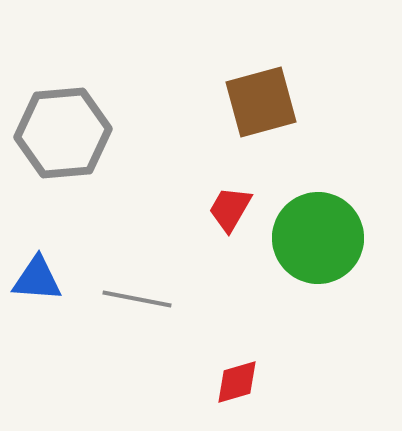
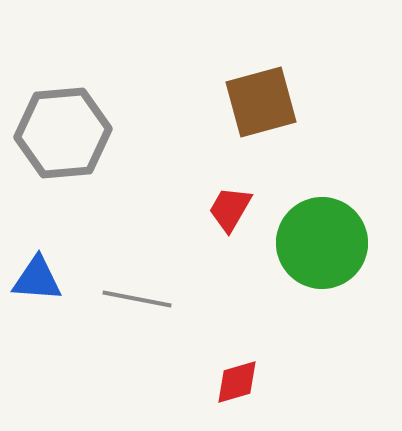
green circle: moved 4 px right, 5 px down
